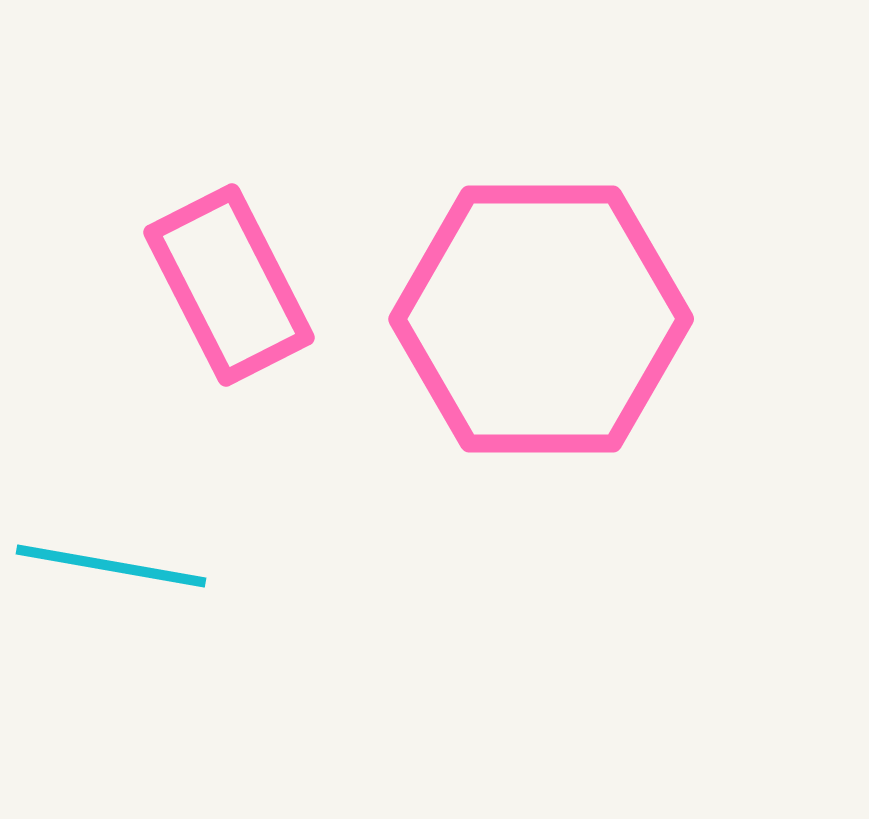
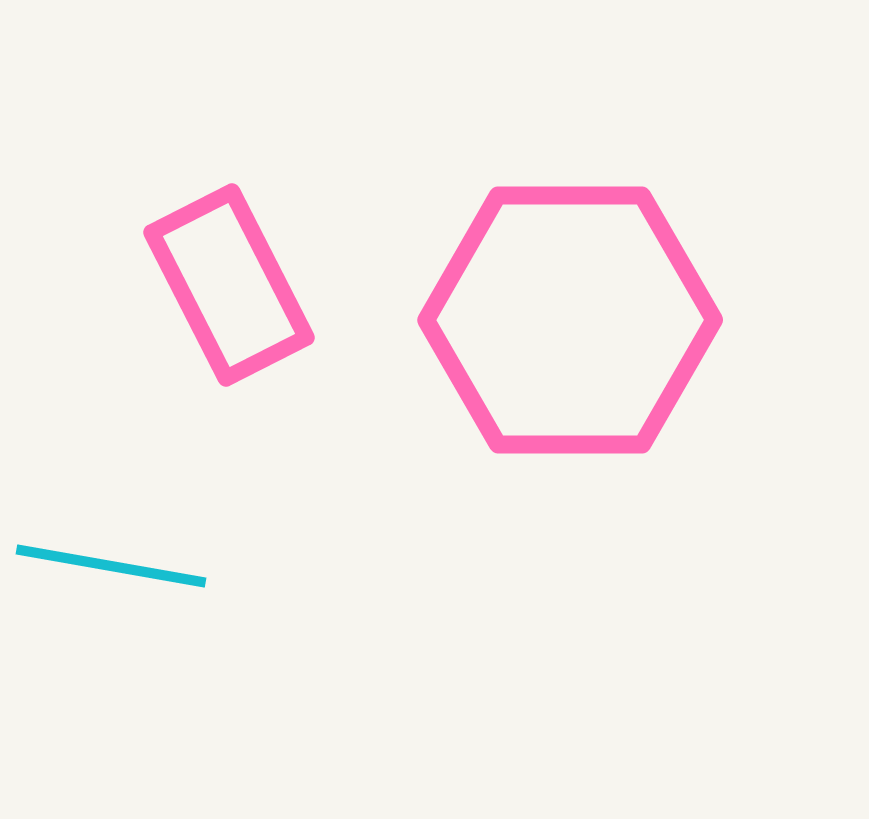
pink hexagon: moved 29 px right, 1 px down
